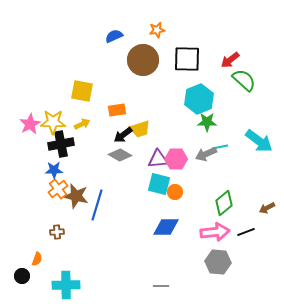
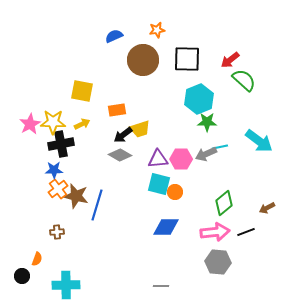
pink hexagon: moved 5 px right
